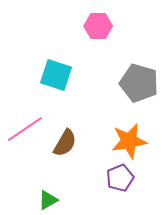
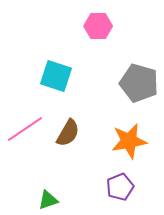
cyan square: moved 1 px down
brown semicircle: moved 3 px right, 10 px up
purple pentagon: moved 9 px down
green triangle: rotated 10 degrees clockwise
